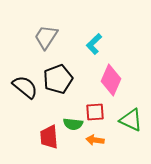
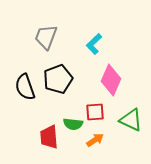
gray trapezoid: rotated 12 degrees counterclockwise
black semicircle: rotated 148 degrees counterclockwise
orange arrow: rotated 138 degrees clockwise
